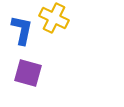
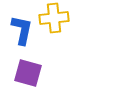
yellow cross: rotated 32 degrees counterclockwise
